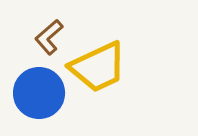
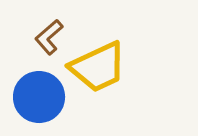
blue circle: moved 4 px down
